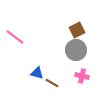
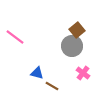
brown square: rotated 14 degrees counterclockwise
gray circle: moved 4 px left, 4 px up
pink cross: moved 1 px right, 3 px up; rotated 24 degrees clockwise
brown line: moved 3 px down
